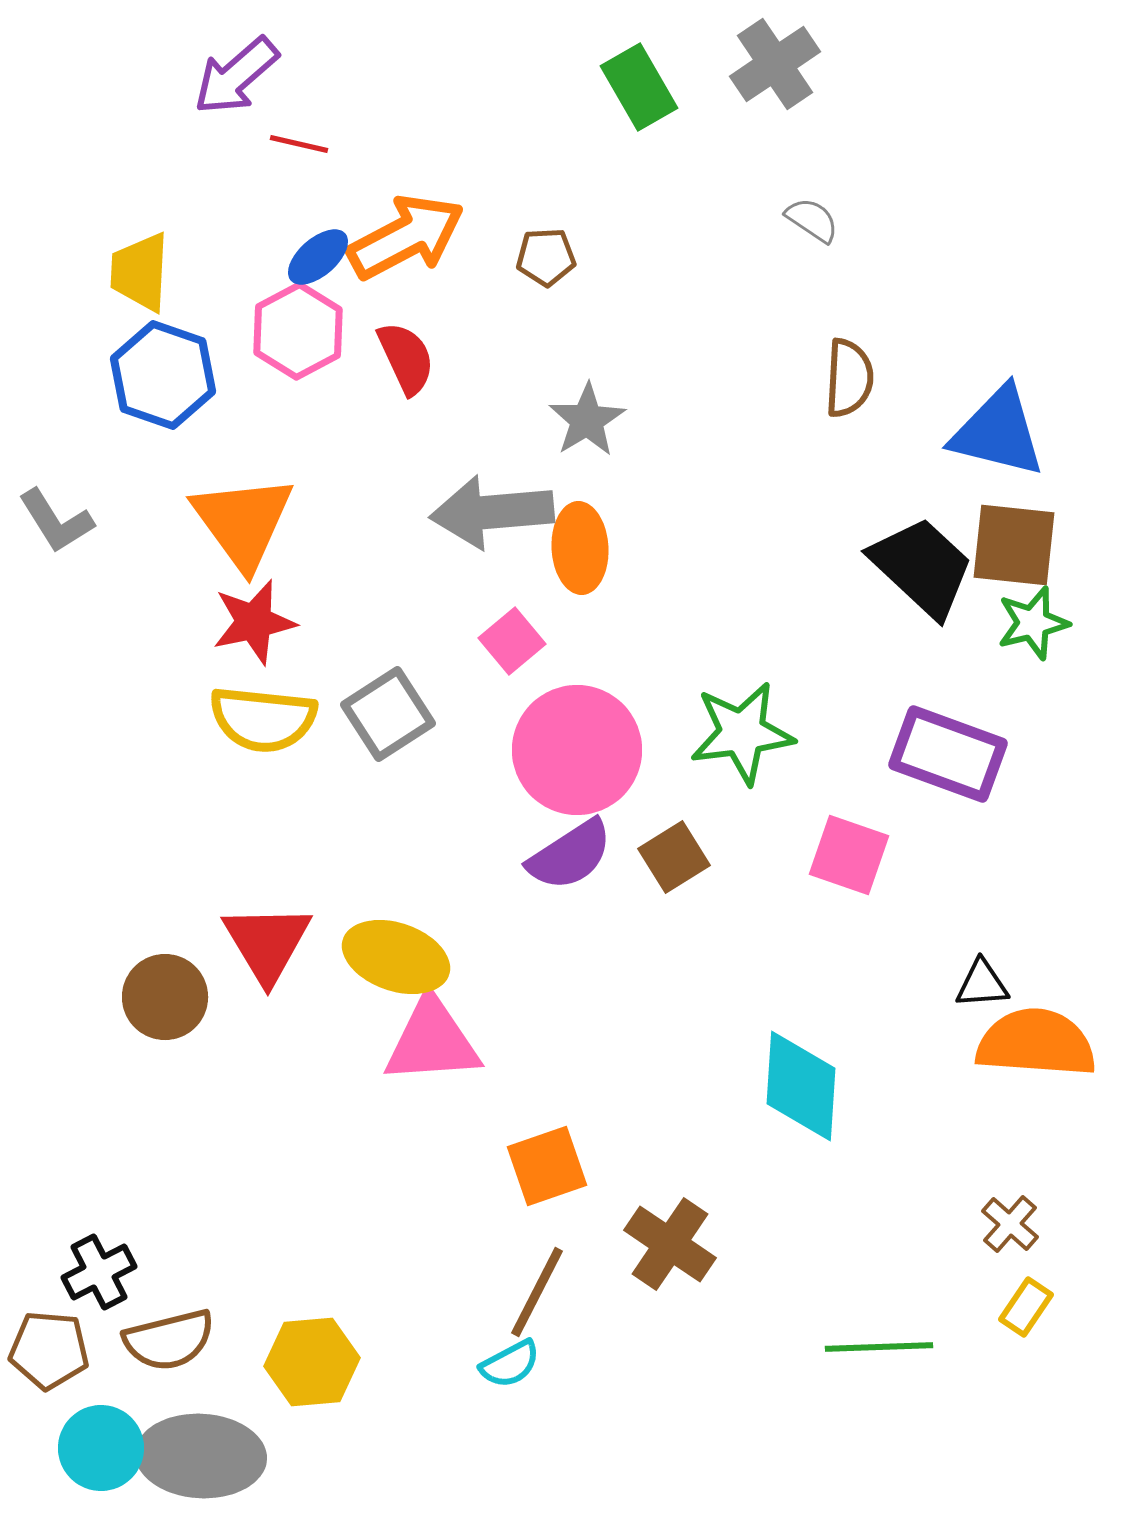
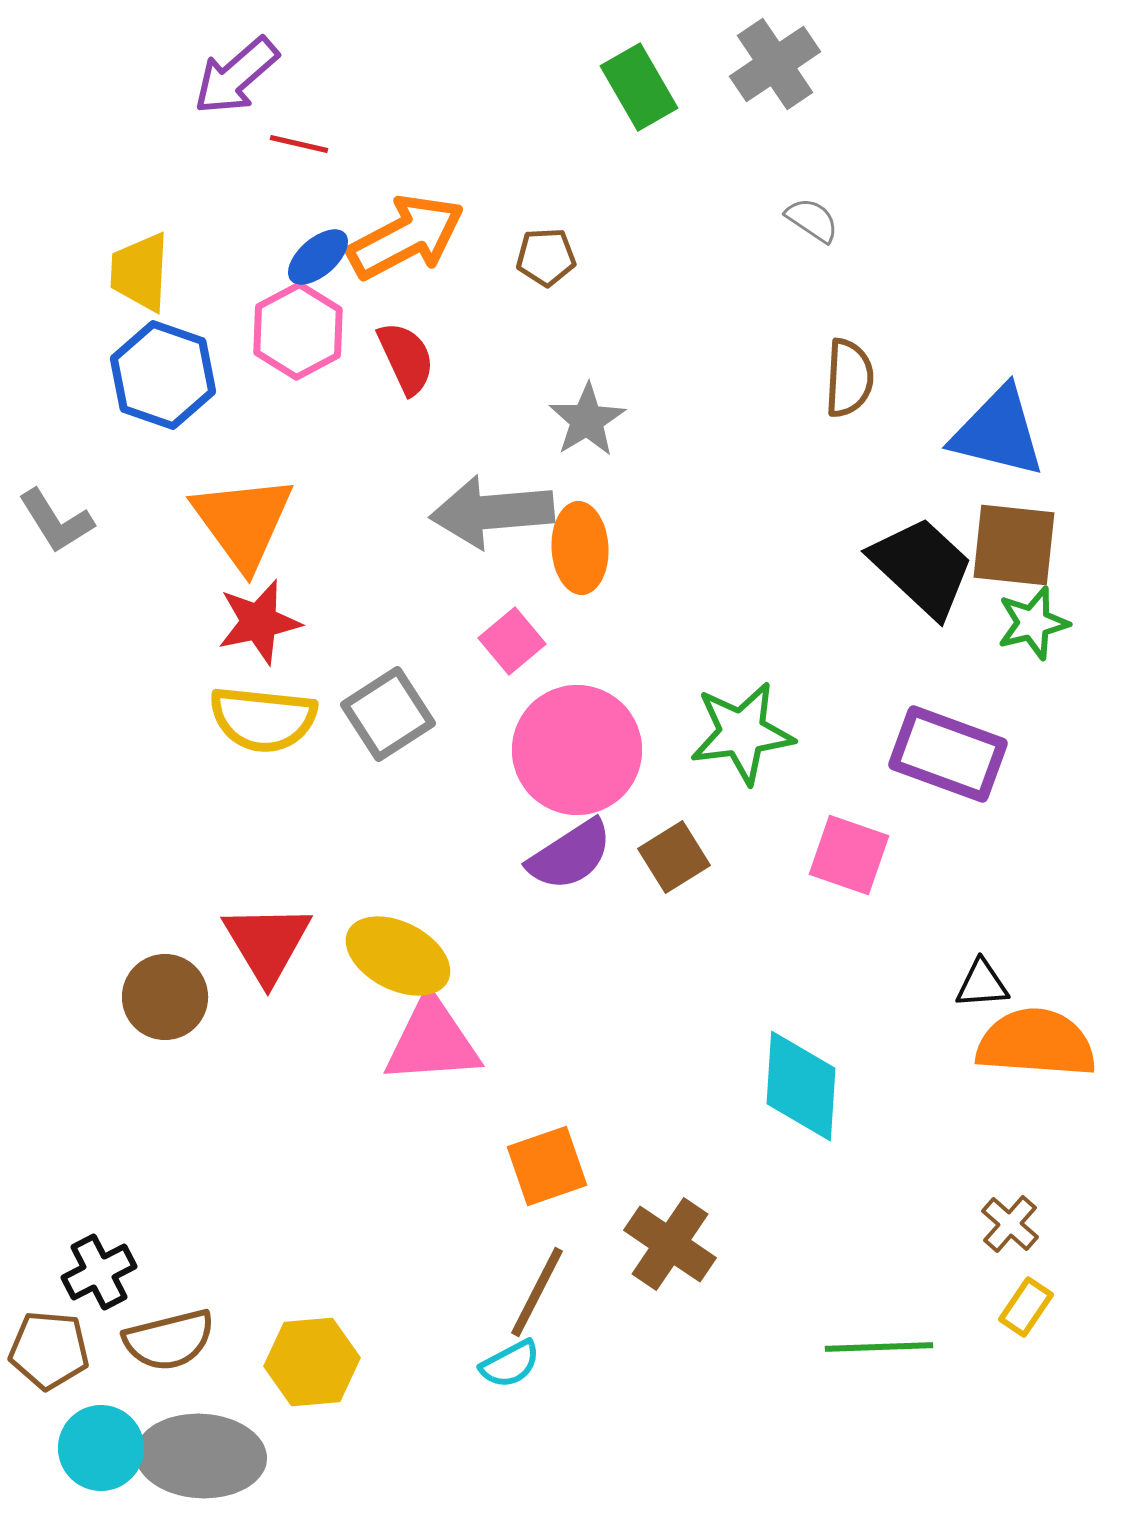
red star at (254, 622): moved 5 px right
yellow ellipse at (396, 957): moved 2 px right, 1 px up; rotated 8 degrees clockwise
